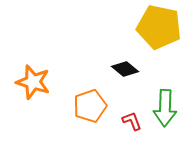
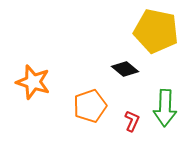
yellow pentagon: moved 3 px left, 4 px down
red L-shape: rotated 45 degrees clockwise
